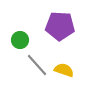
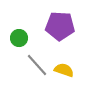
green circle: moved 1 px left, 2 px up
